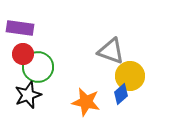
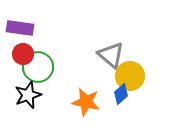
gray triangle: moved 4 px down; rotated 20 degrees clockwise
